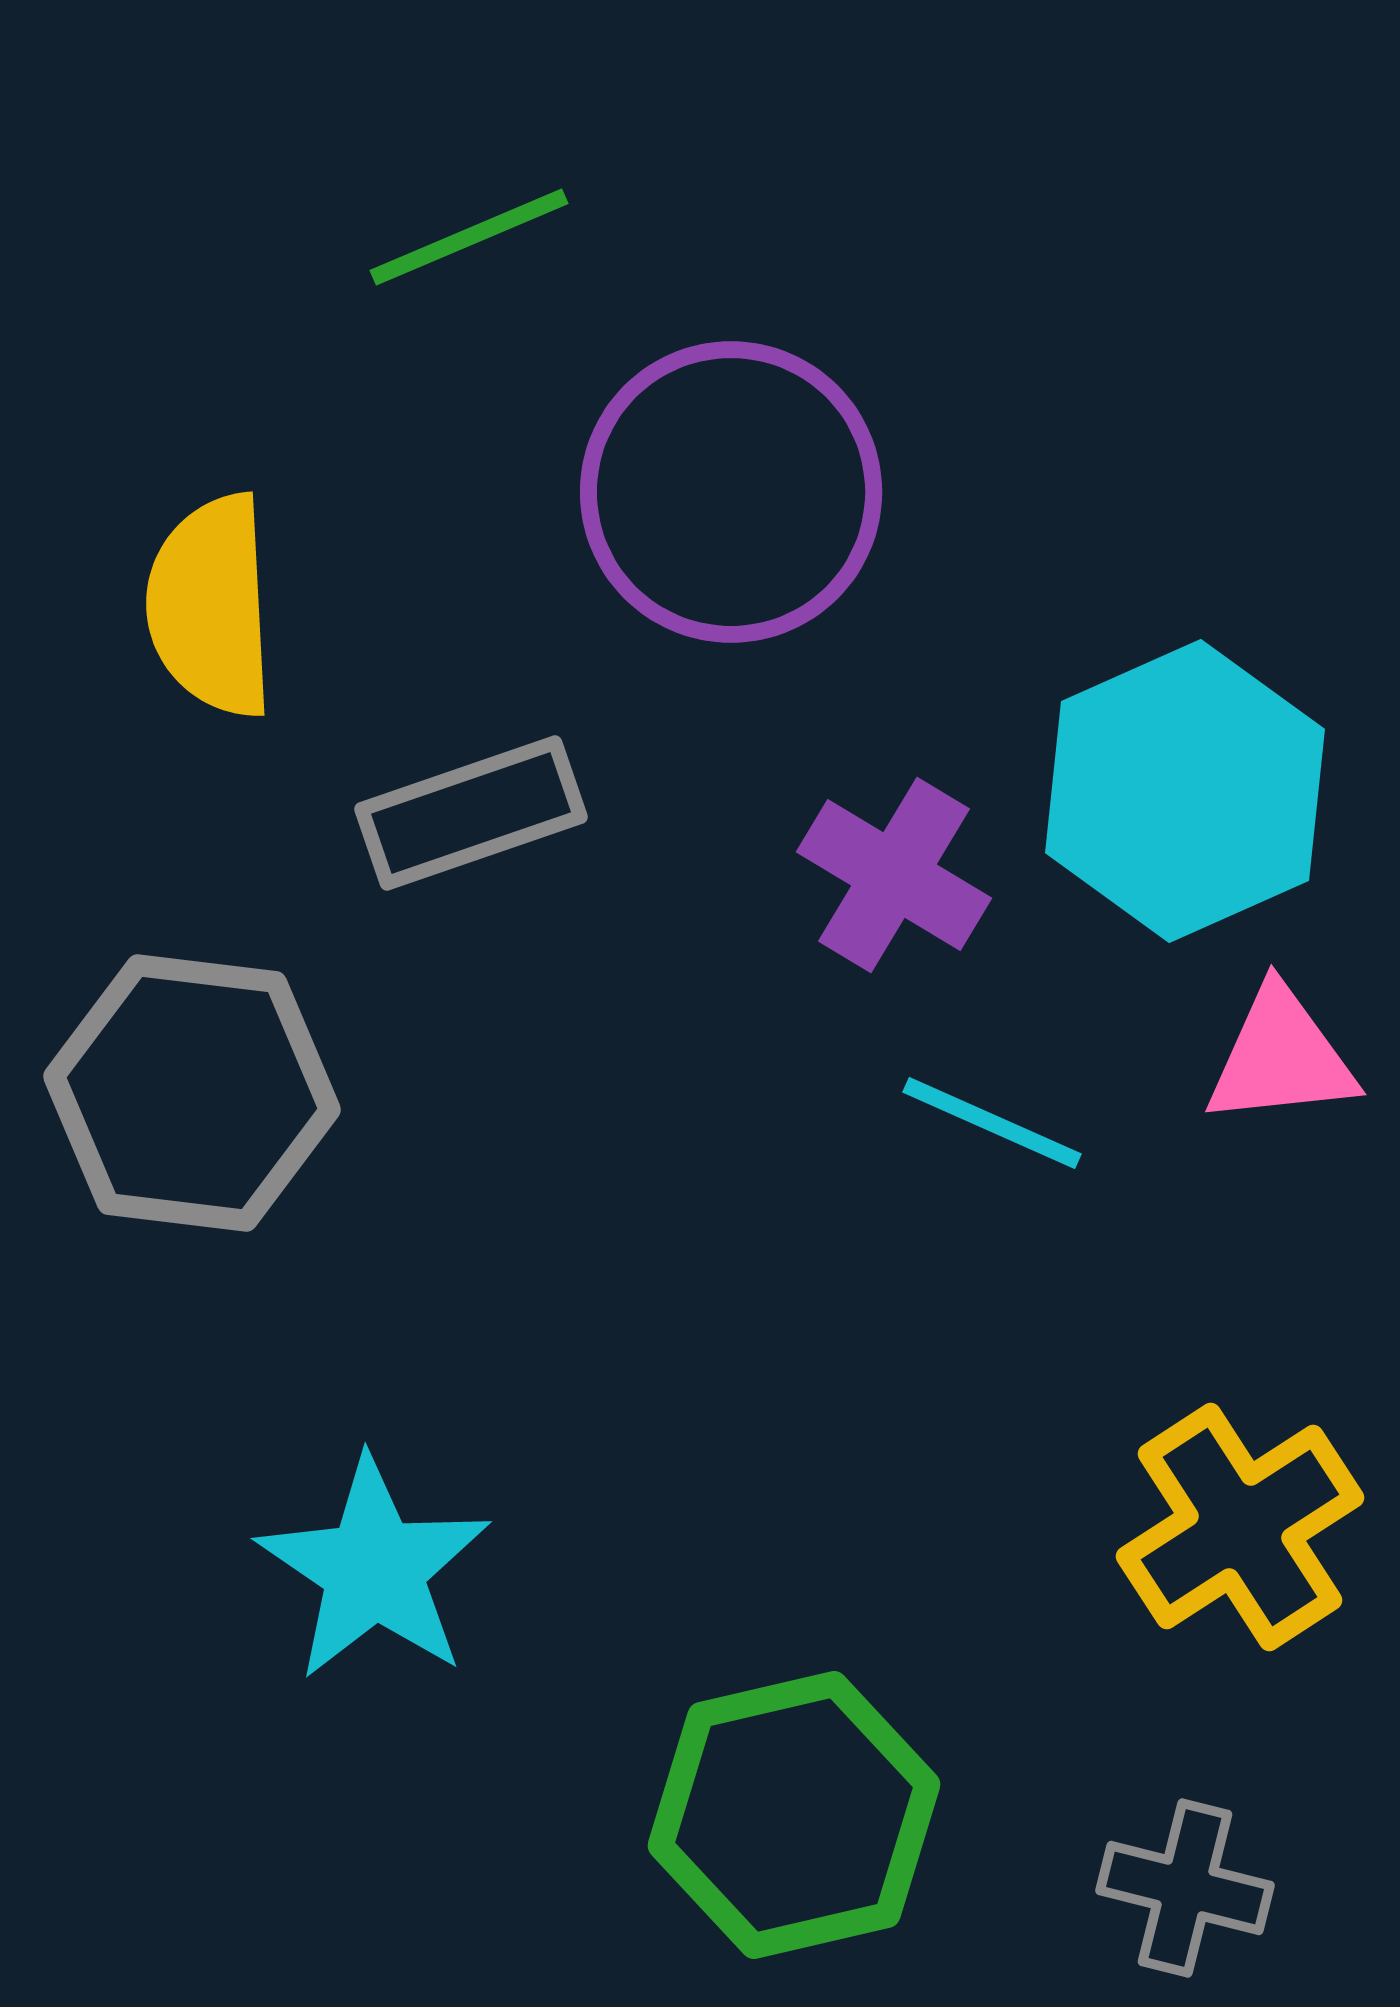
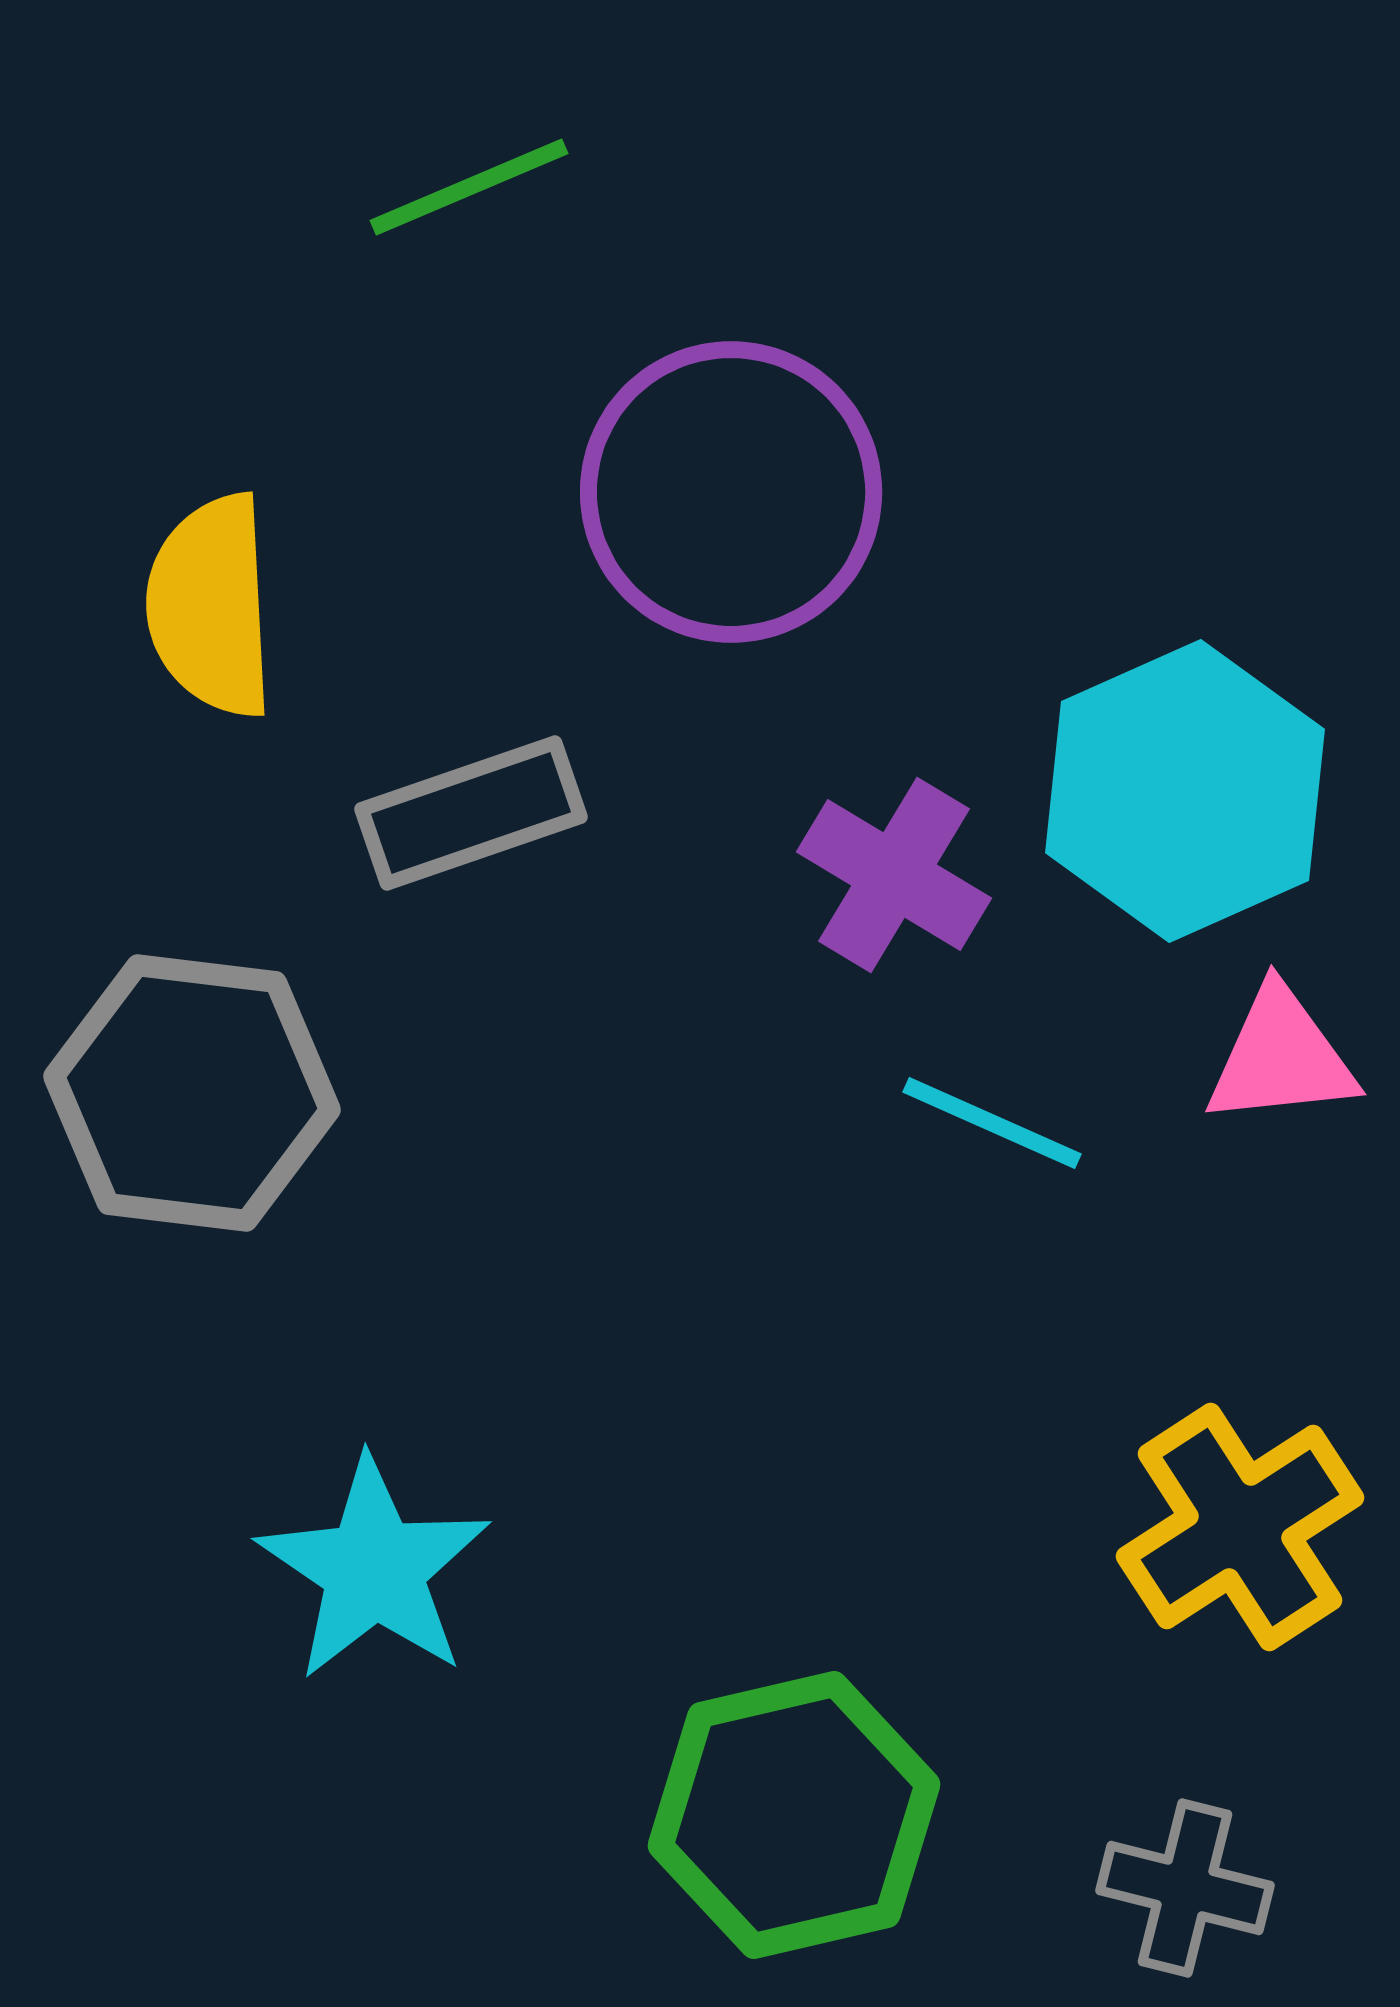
green line: moved 50 px up
